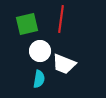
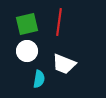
red line: moved 2 px left, 3 px down
white circle: moved 13 px left
